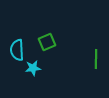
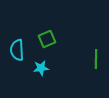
green square: moved 3 px up
cyan star: moved 8 px right
